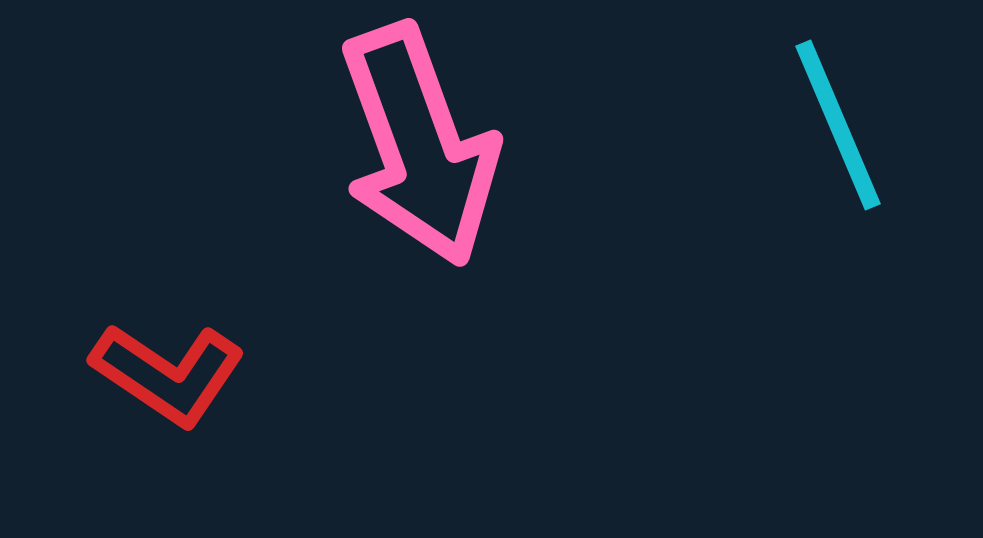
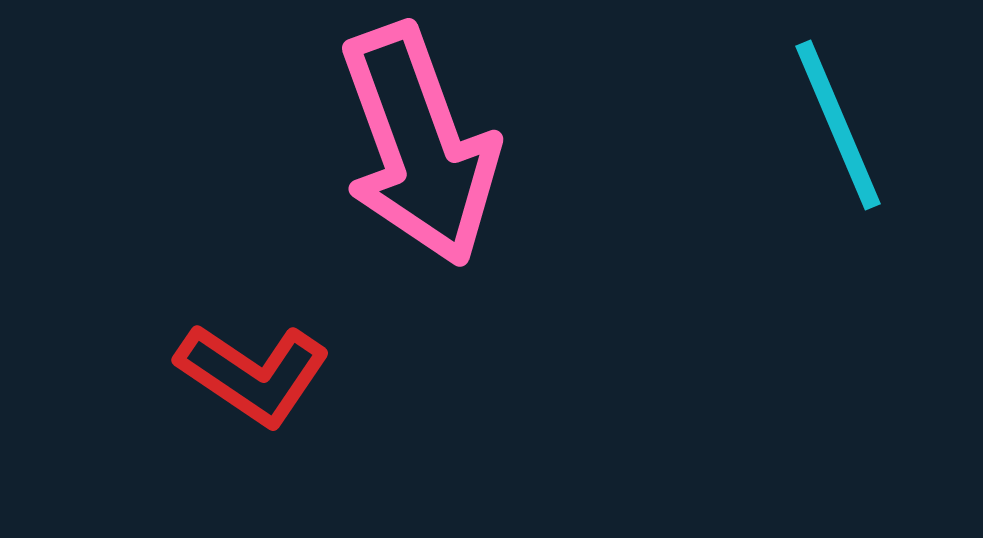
red L-shape: moved 85 px right
